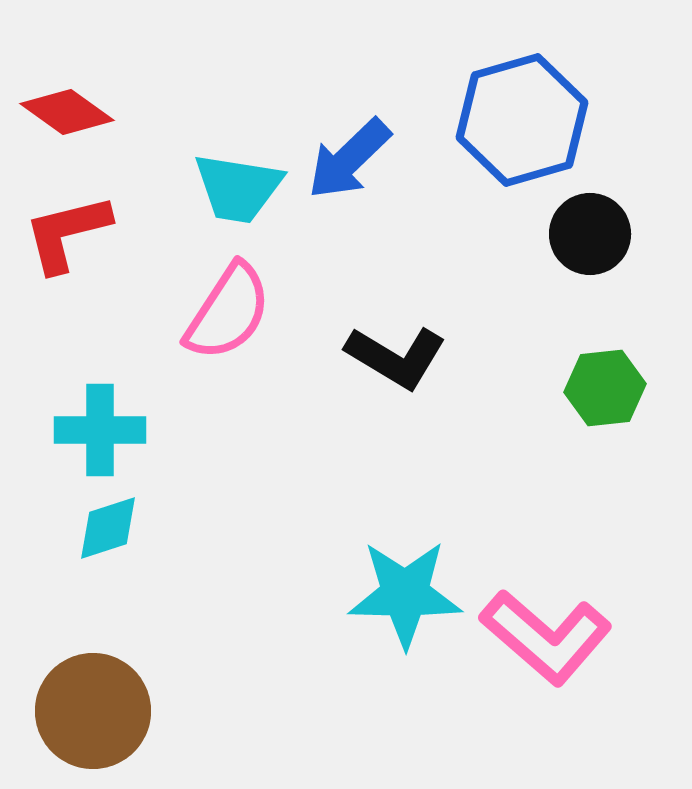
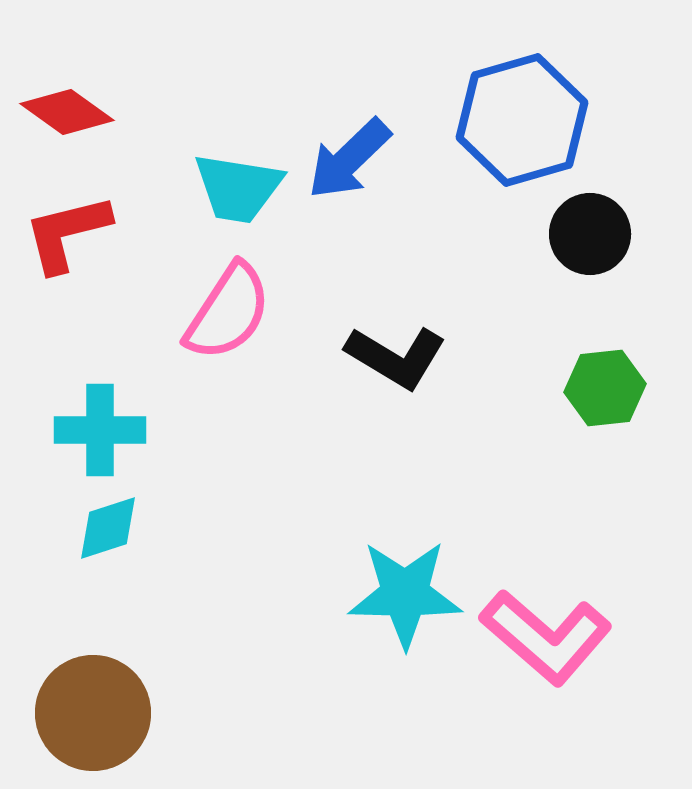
brown circle: moved 2 px down
